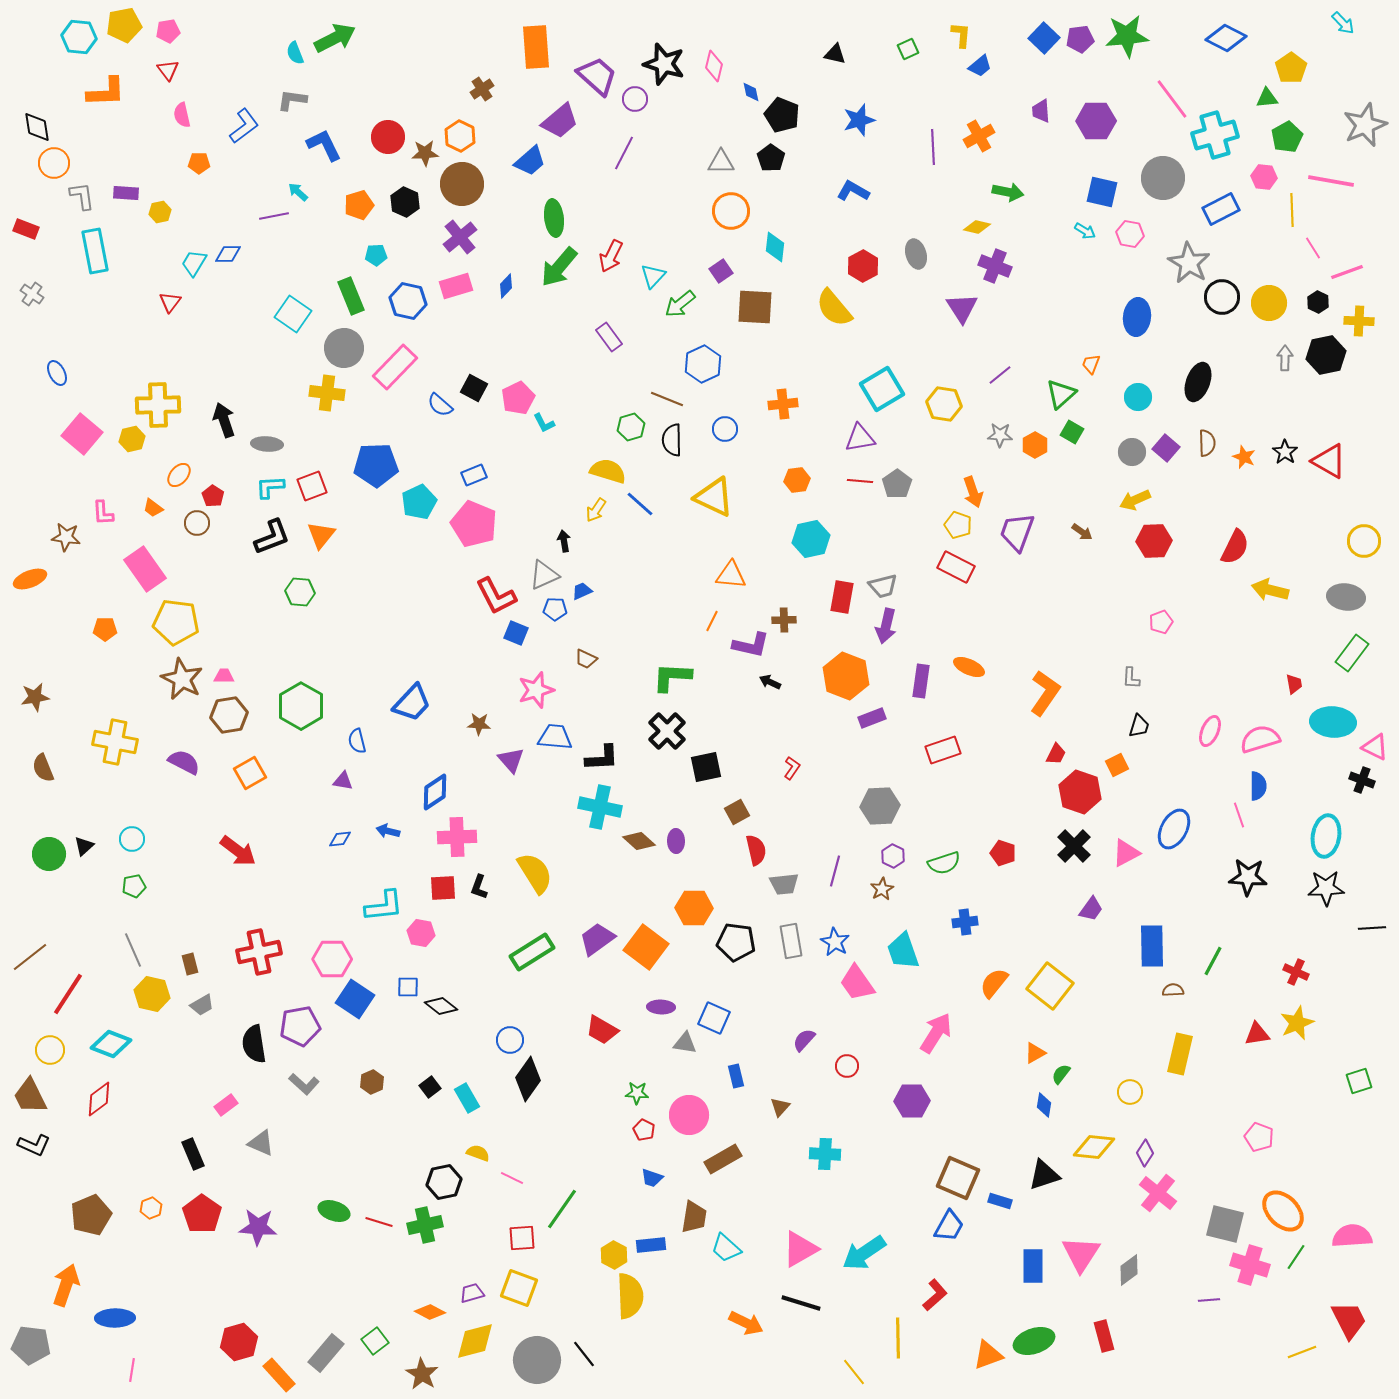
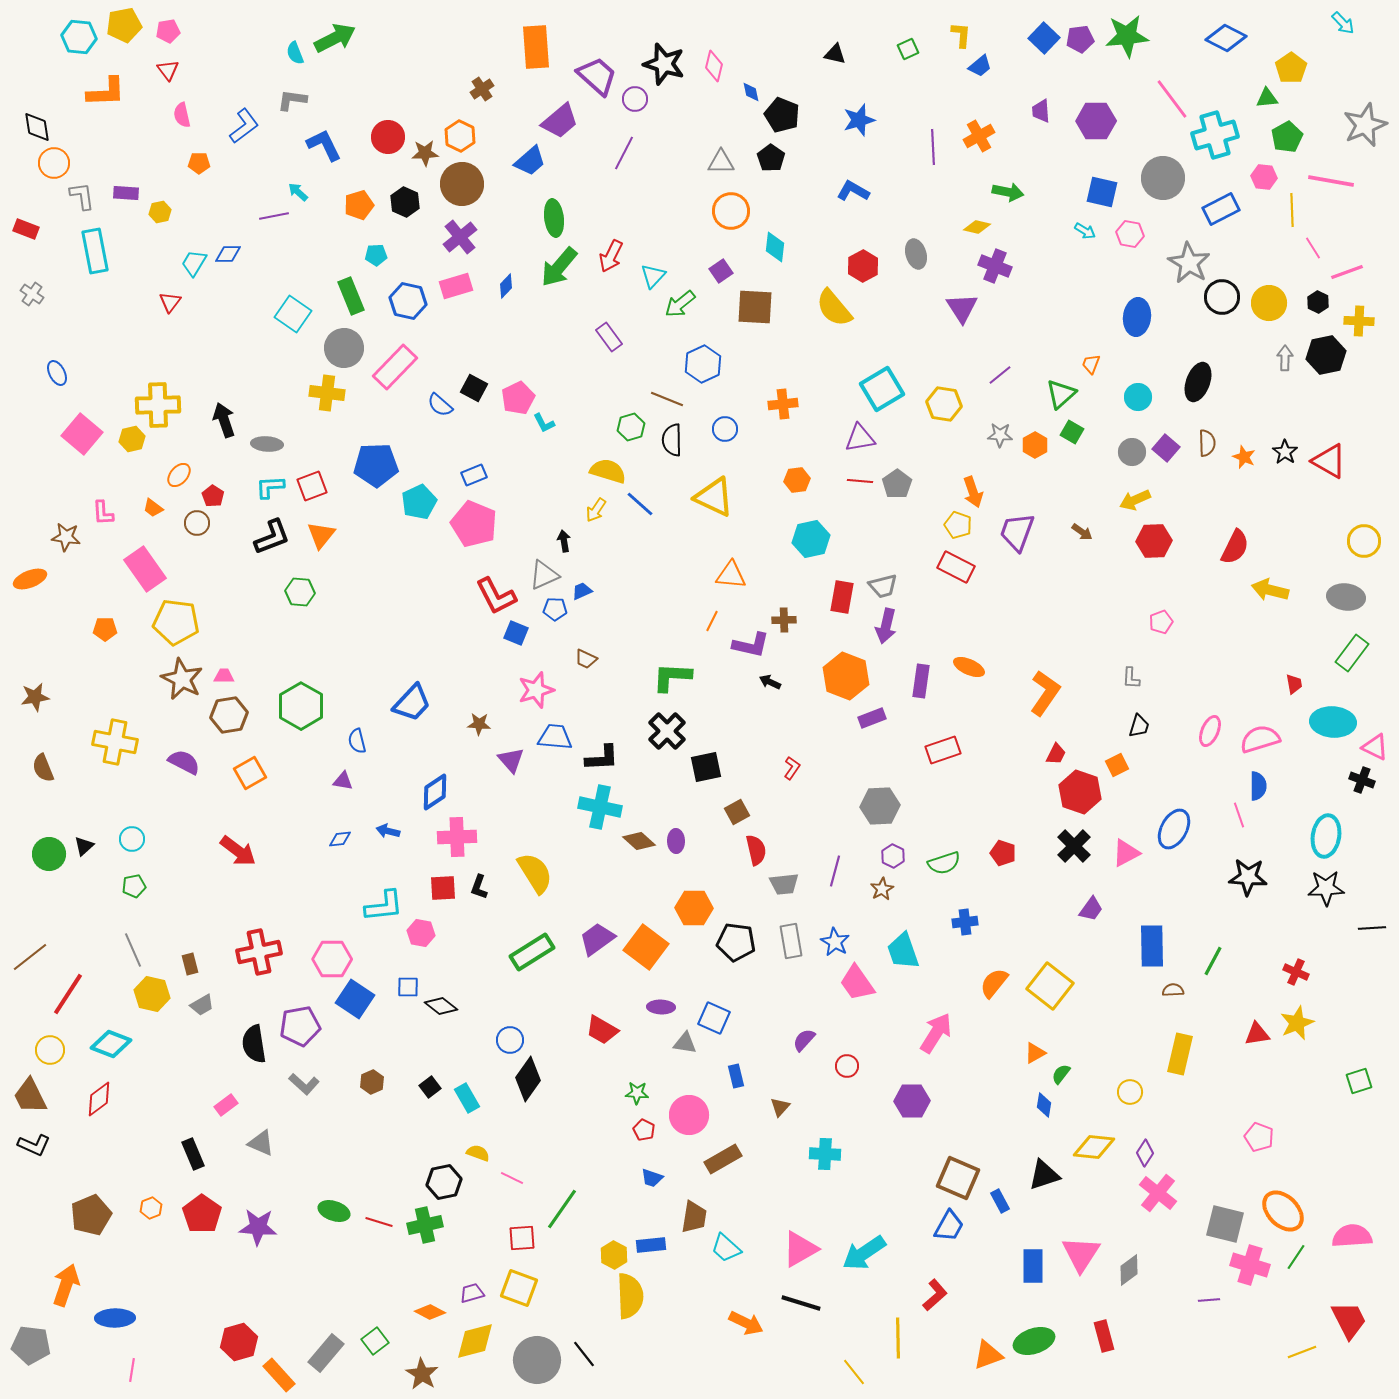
blue rectangle at (1000, 1201): rotated 45 degrees clockwise
